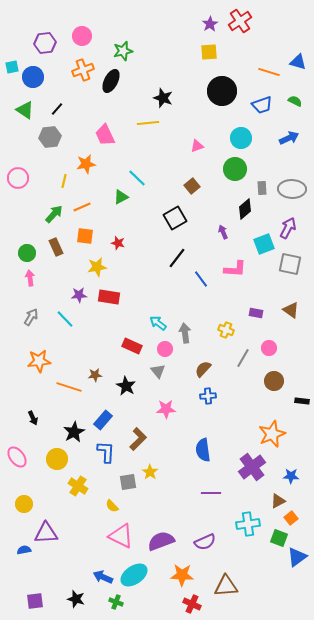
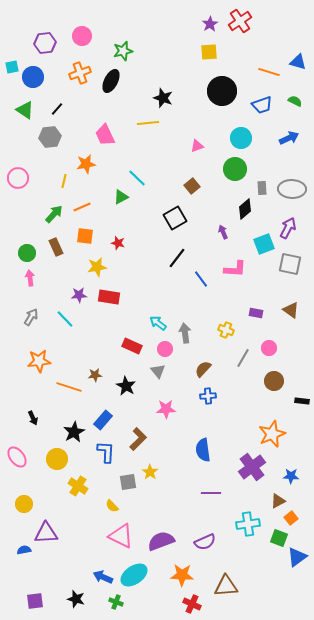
orange cross at (83, 70): moved 3 px left, 3 px down
